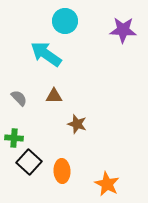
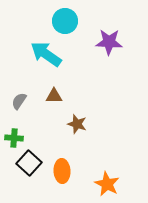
purple star: moved 14 px left, 12 px down
gray semicircle: moved 3 px down; rotated 102 degrees counterclockwise
black square: moved 1 px down
